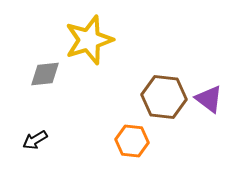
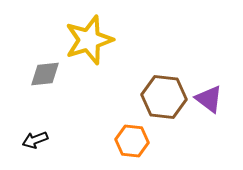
black arrow: rotated 10 degrees clockwise
